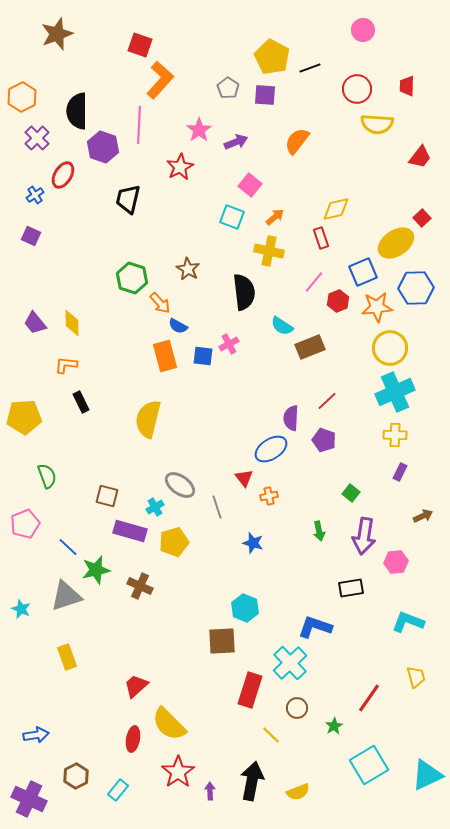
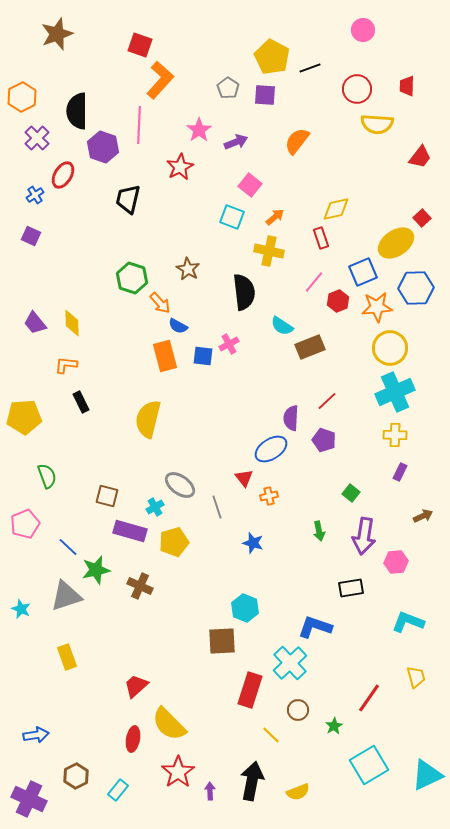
brown circle at (297, 708): moved 1 px right, 2 px down
